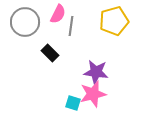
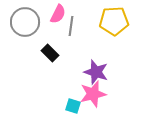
yellow pentagon: rotated 12 degrees clockwise
purple star: rotated 10 degrees clockwise
cyan square: moved 3 px down
